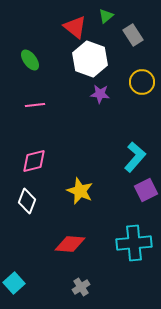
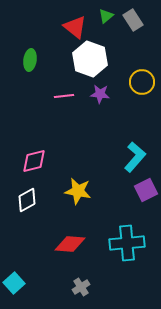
gray rectangle: moved 15 px up
green ellipse: rotated 45 degrees clockwise
pink line: moved 29 px right, 9 px up
yellow star: moved 2 px left; rotated 12 degrees counterclockwise
white diamond: moved 1 px up; rotated 40 degrees clockwise
cyan cross: moved 7 px left
